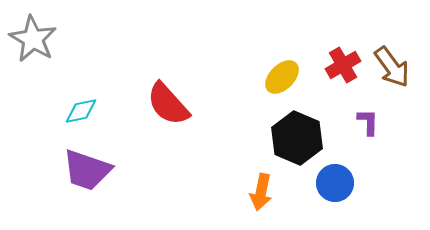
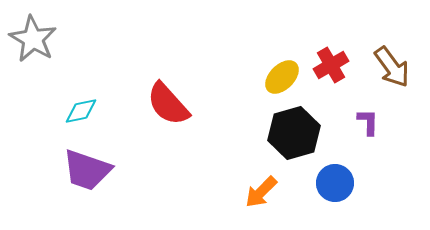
red cross: moved 12 px left
black hexagon: moved 3 px left, 5 px up; rotated 21 degrees clockwise
orange arrow: rotated 33 degrees clockwise
